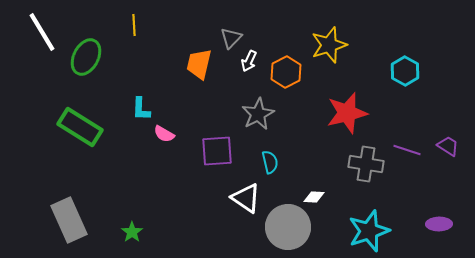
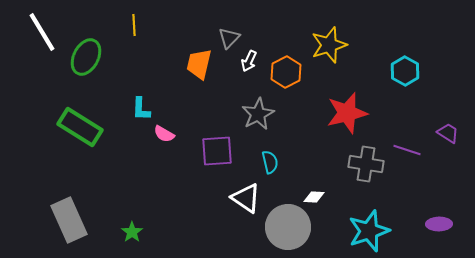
gray triangle: moved 2 px left
purple trapezoid: moved 13 px up
